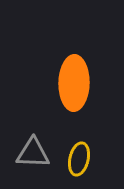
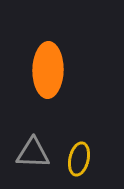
orange ellipse: moved 26 px left, 13 px up
